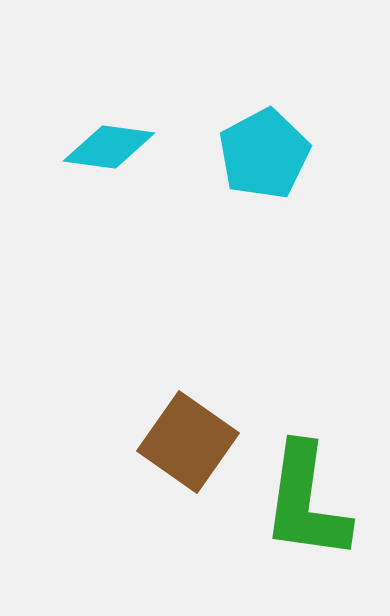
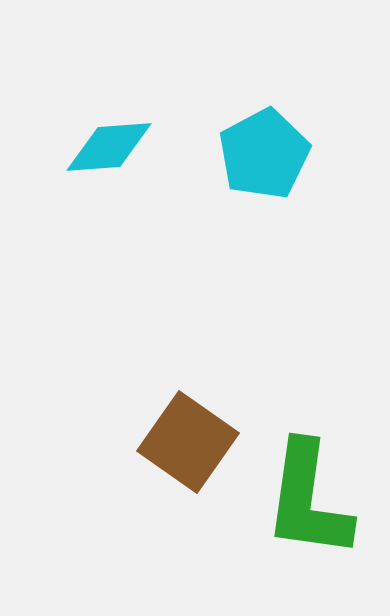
cyan diamond: rotated 12 degrees counterclockwise
green L-shape: moved 2 px right, 2 px up
